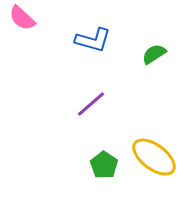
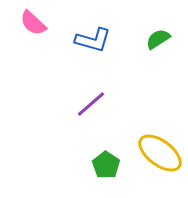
pink semicircle: moved 11 px right, 5 px down
green semicircle: moved 4 px right, 15 px up
yellow ellipse: moved 6 px right, 4 px up
green pentagon: moved 2 px right
